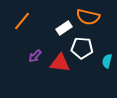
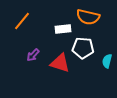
white rectangle: moved 1 px left, 1 px down; rotated 28 degrees clockwise
white pentagon: moved 1 px right
purple arrow: moved 2 px left, 1 px up
red triangle: rotated 10 degrees clockwise
